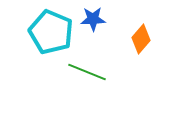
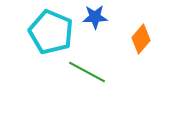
blue star: moved 2 px right, 2 px up
green line: rotated 6 degrees clockwise
